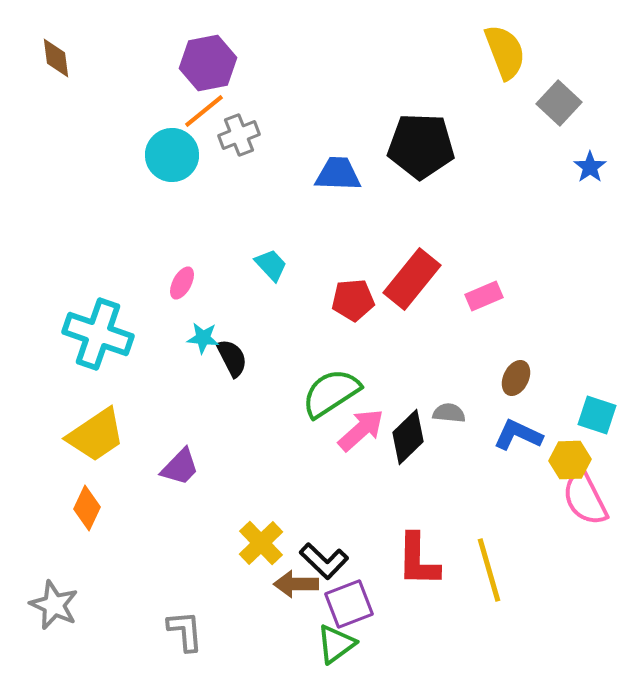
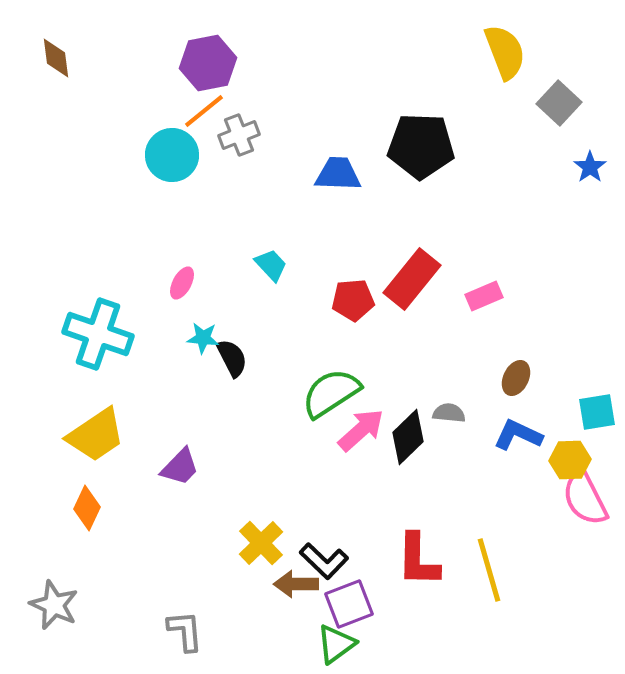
cyan square: moved 3 px up; rotated 27 degrees counterclockwise
